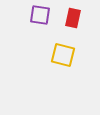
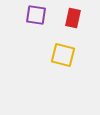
purple square: moved 4 px left
